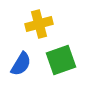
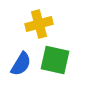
green square: moved 6 px left; rotated 32 degrees clockwise
